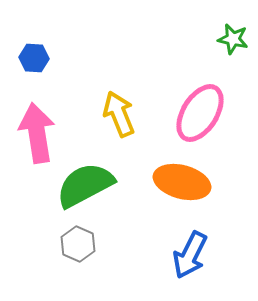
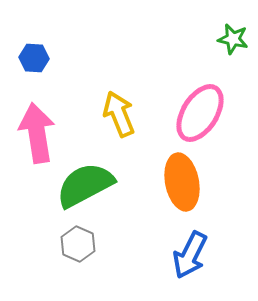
orange ellipse: rotated 64 degrees clockwise
